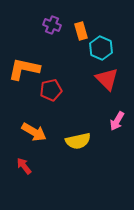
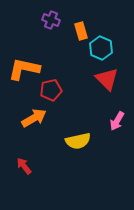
purple cross: moved 1 px left, 5 px up
orange arrow: moved 14 px up; rotated 60 degrees counterclockwise
